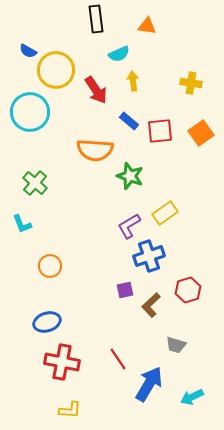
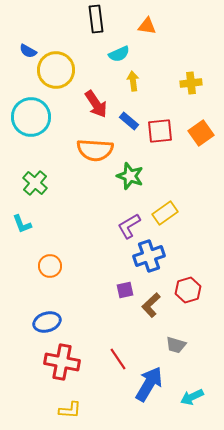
yellow cross: rotated 15 degrees counterclockwise
red arrow: moved 14 px down
cyan circle: moved 1 px right, 5 px down
